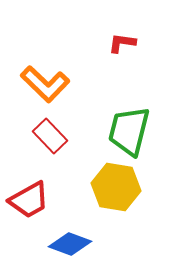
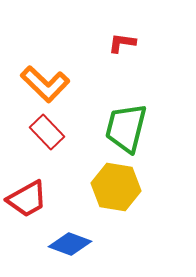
green trapezoid: moved 3 px left, 3 px up
red rectangle: moved 3 px left, 4 px up
red trapezoid: moved 2 px left, 1 px up
